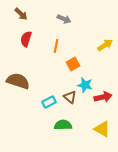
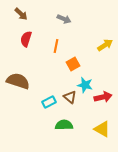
green semicircle: moved 1 px right
